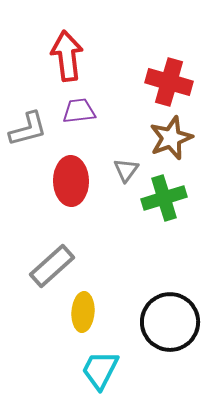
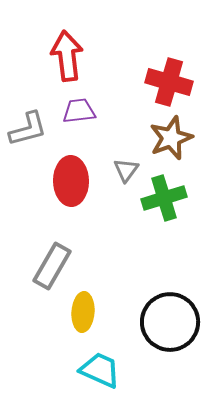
gray rectangle: rotated 18 degrees counterclockwise
cyan trapezoid: rotated 87 degrees clockwise
